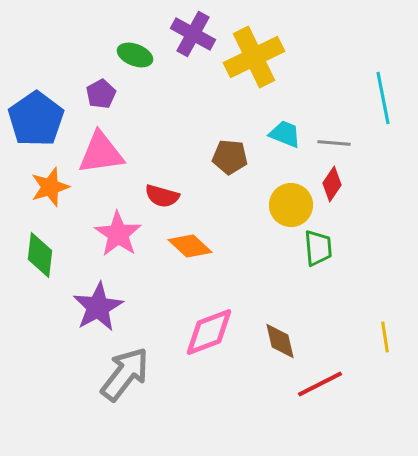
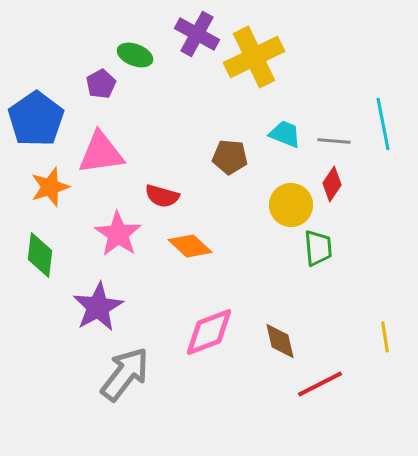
purple cross: moved 4 px right
purple pentagon: moved 10 px up
cyan line: moved 26 px down
gray line: moved 2 px up
